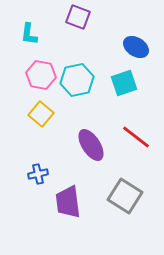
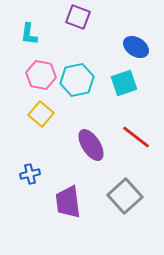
blue cross: moved 8 px left
gray square: rotated 16 degrees clockwise
